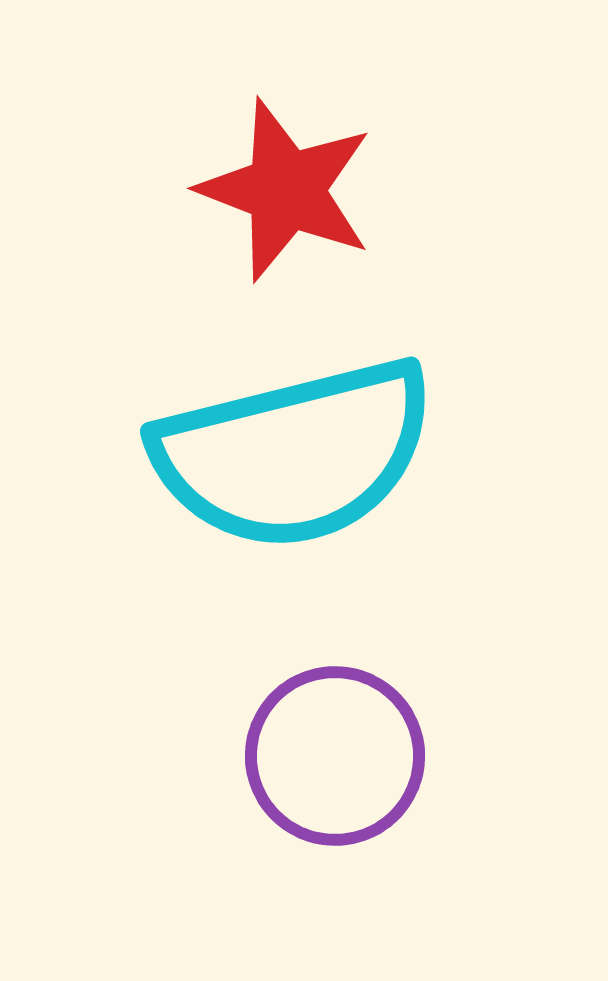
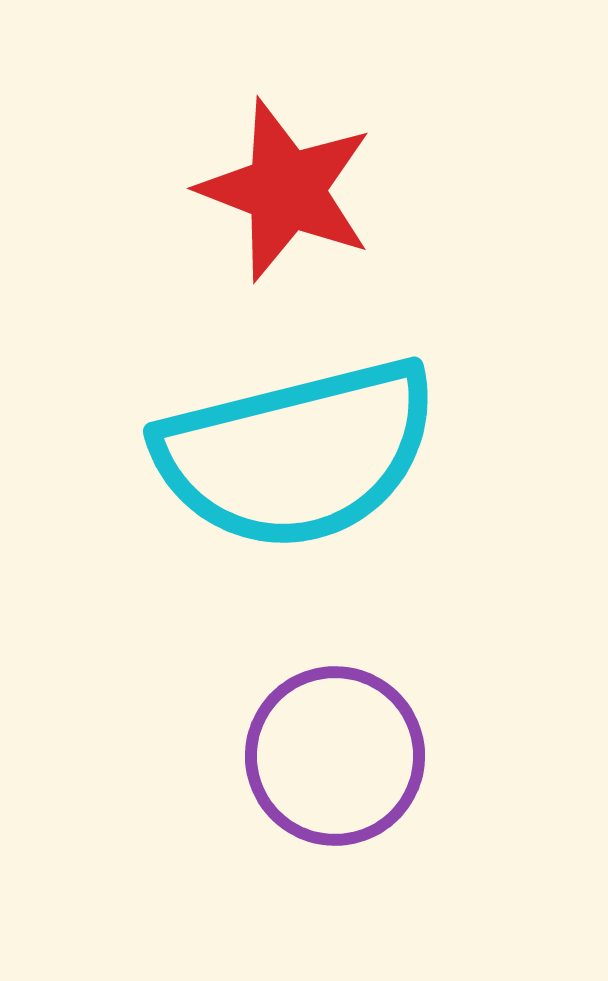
cyan semicircle: moved 3 px right
